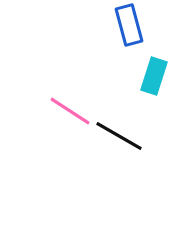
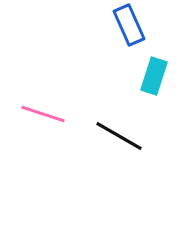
blue rectangle: rotated 9 degrees counterclockwise
pink line: moved 27 px left, 3 px down; rotated 15 degrees counterclockwise
